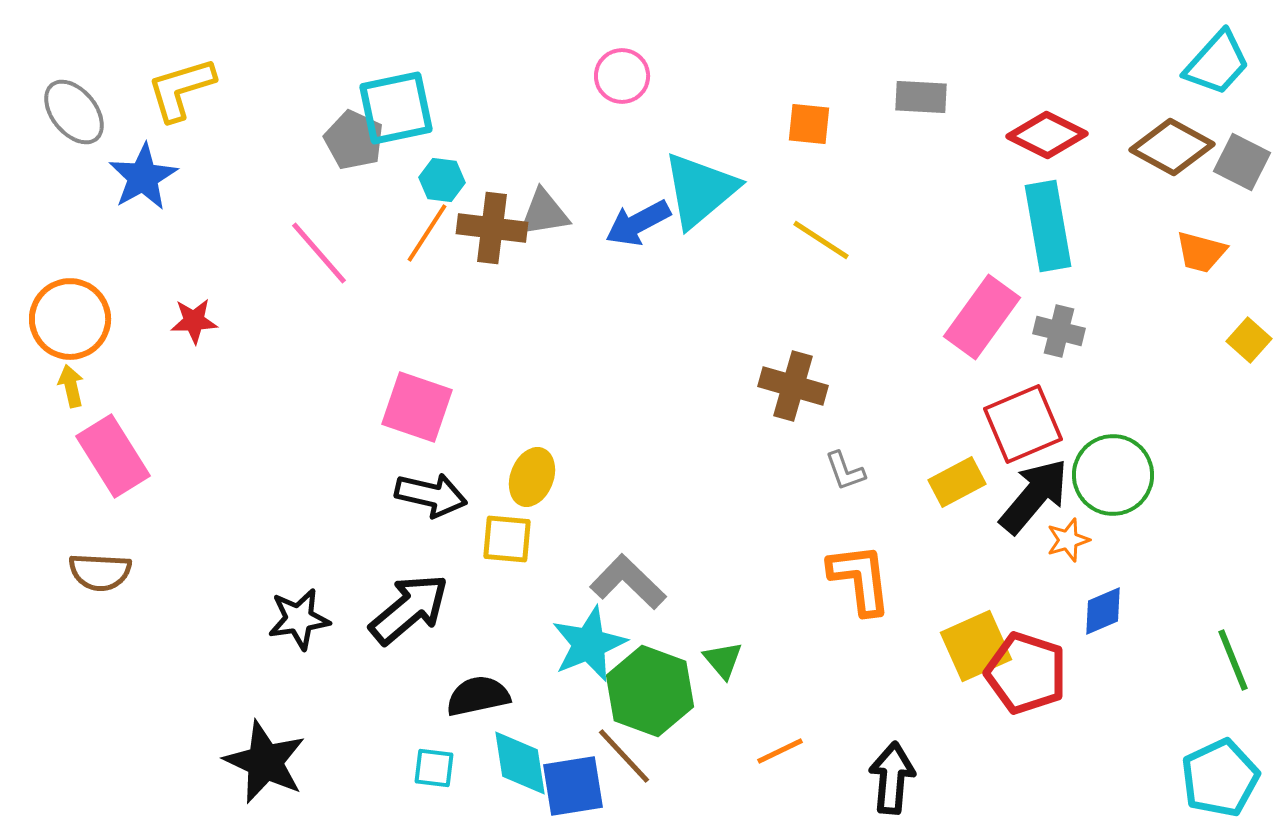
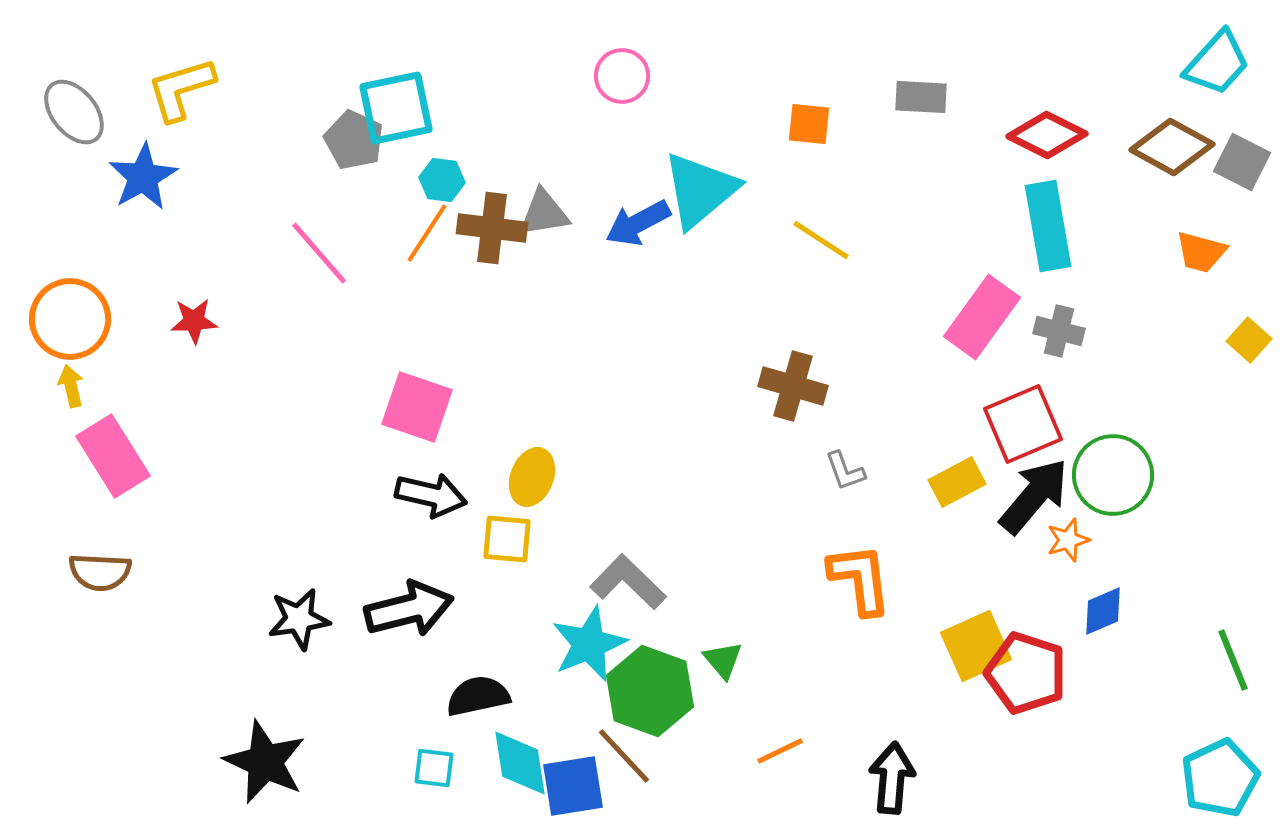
black arrow at (409, 609): rotated 26 degrees clockwise
